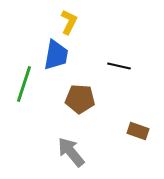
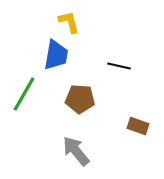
yellow L-shape: rotated 40 degrees counterclockwise
green line: moved 10 px down; rotated 12 degrees clockwise
brown rectangle: moved 5 px up
gray arrow: moved 5 px right, 1 px up
